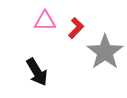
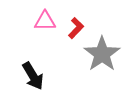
gray star: moved 3 px left, 2 px down
black arrow: moved 4 px left, 4 px down
